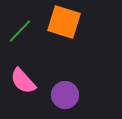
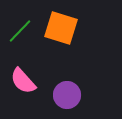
orange square: moved 3 px left, 6 px down
purple circle: moved 2 px right
